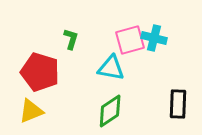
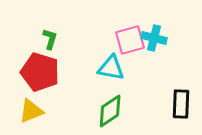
green L-shape: moved 21 px left
black rectangle: moved 3 px right
